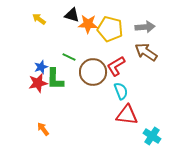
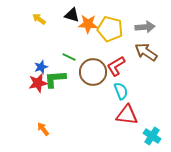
green L-shape: rotated 85 degrees clockwise
